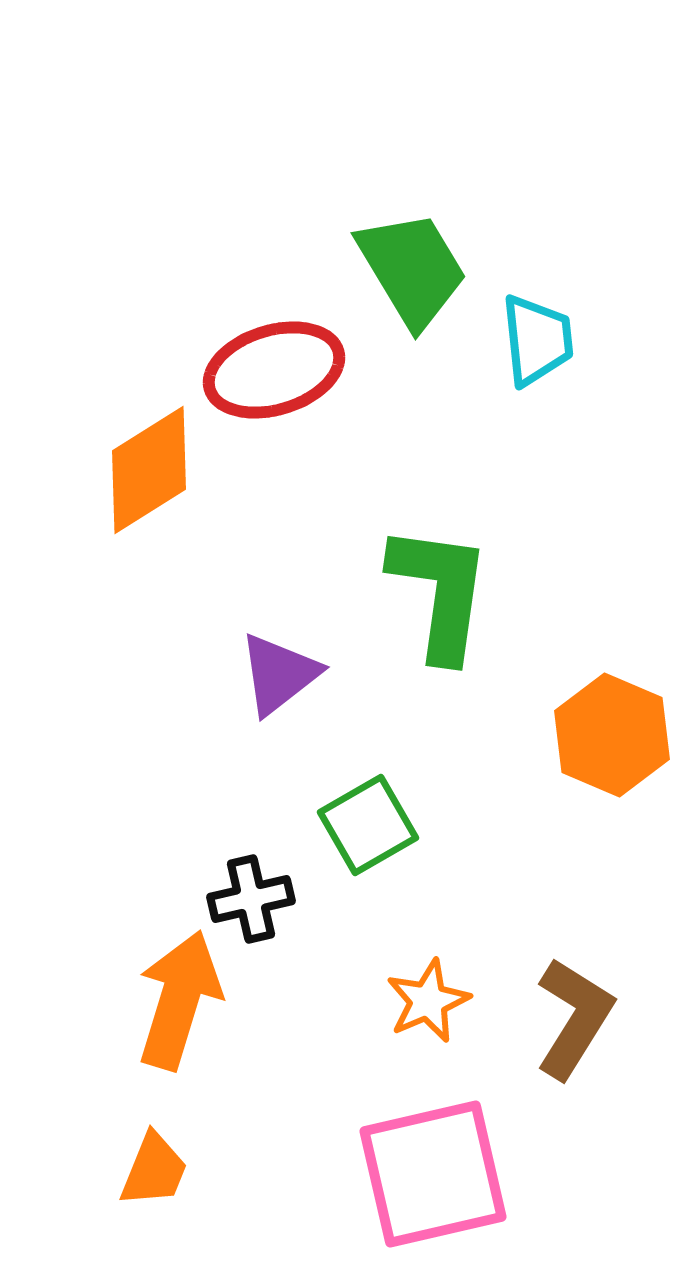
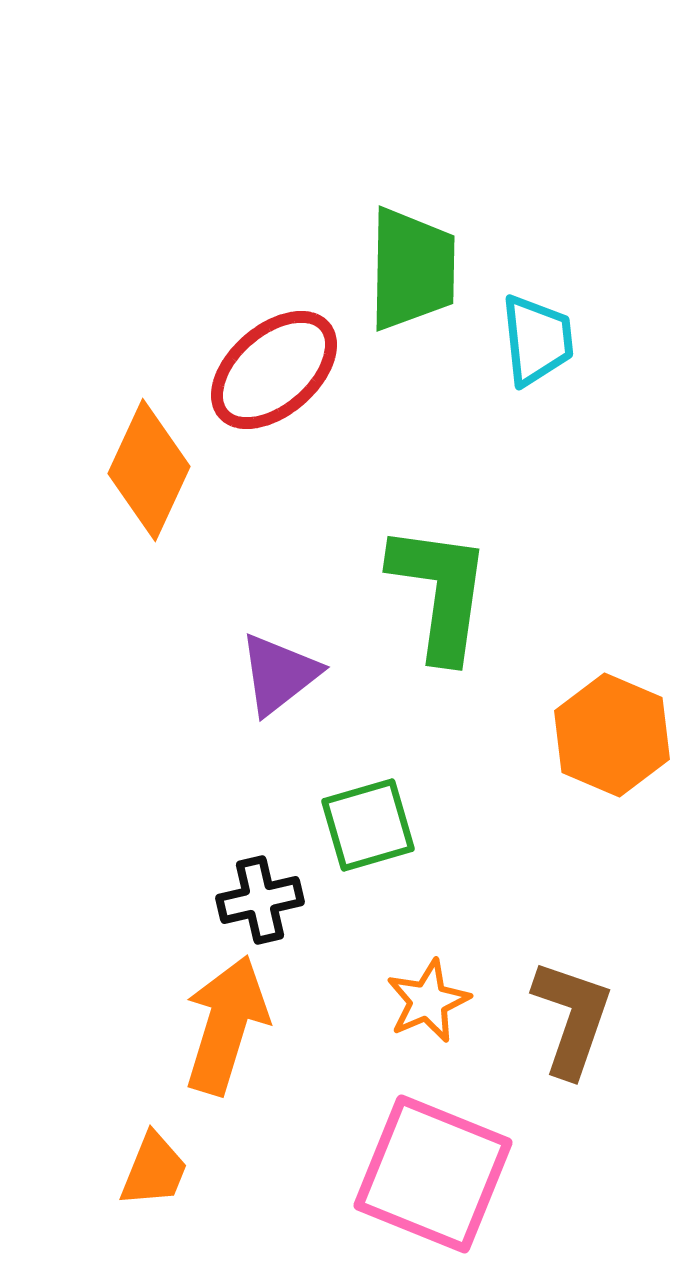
green trapezoid: rotated 32 degrees clockwise
red ellipse: rotated 24 degrees counterclockwise
orange diamond: rotated 33 degrees counterclockwise
green square: rotated 14 degrees clockwise
black cross: moved 9 px right, 1 px down
orange arrow: moved 47 px right, 25 px down
brown L-shape: moved 2 px left; rotated 13 degrees counterclockwise
pink square: rotated 35 degrees clockwise
